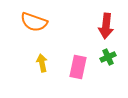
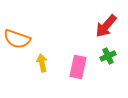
orange semicircle: moved 17 px left, 17 px down
red arrow: rotated 35 degrees clockwise
green cross: moved 1 px up
